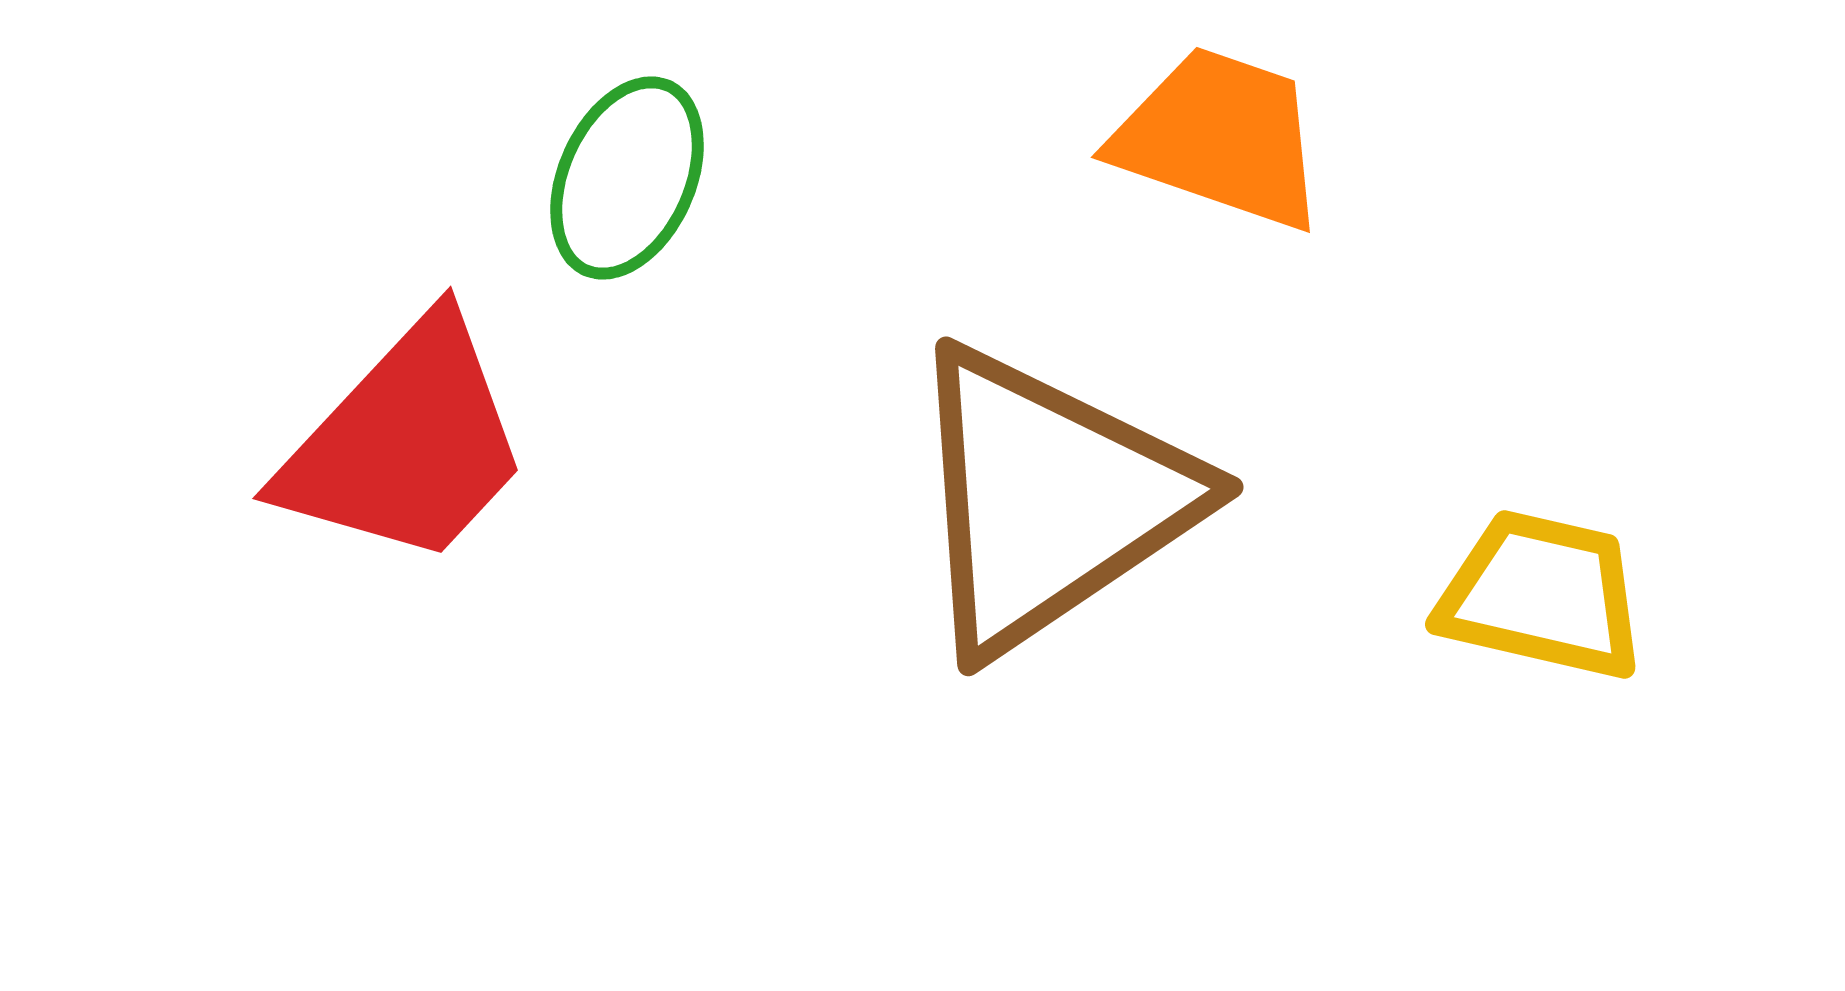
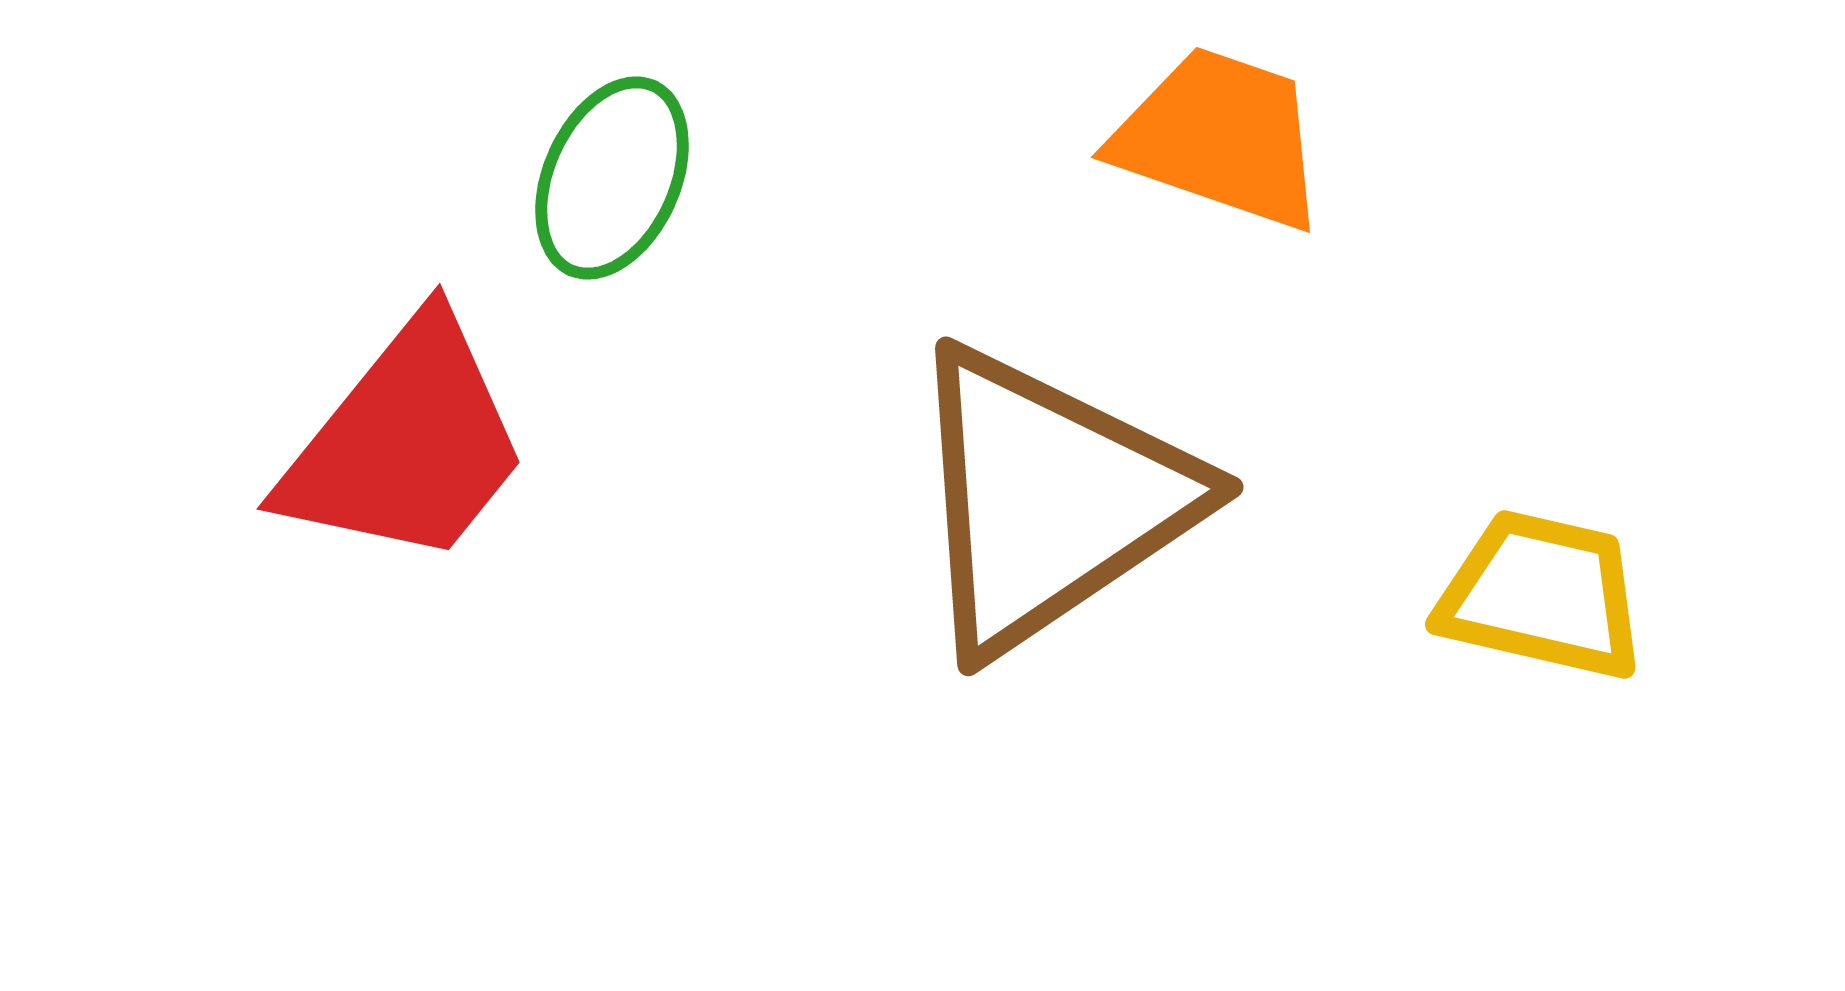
green ellipse: moved 15 px left
red trapezoid: rotated 4 degrees counterclockwise
